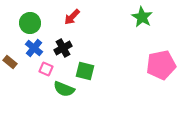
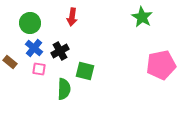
red arrow: rotated 36 degrees counterclockwise
black cross: moved 3 px left, 3 px down
pink square: moved 7 px left; rotated 16 degrees counterclockwise
green semicircle: rotated 110 degrees counterclockwise
